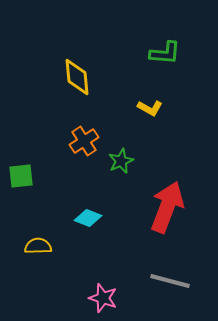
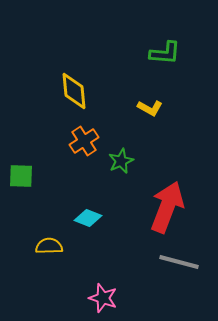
yellow diamond: moved 3 px left, 14 px down
green square: rotated 8 degrees clockwise
yellow semicircle: moved 11 px right
gray line: moved 9 px right, 19 px up
